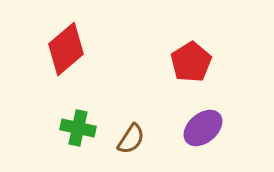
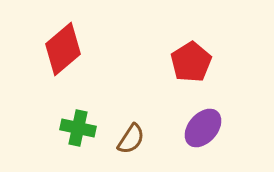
red diamond: moved 3 px left
purple ellipse: rotated 9 degrees counterclockwise
